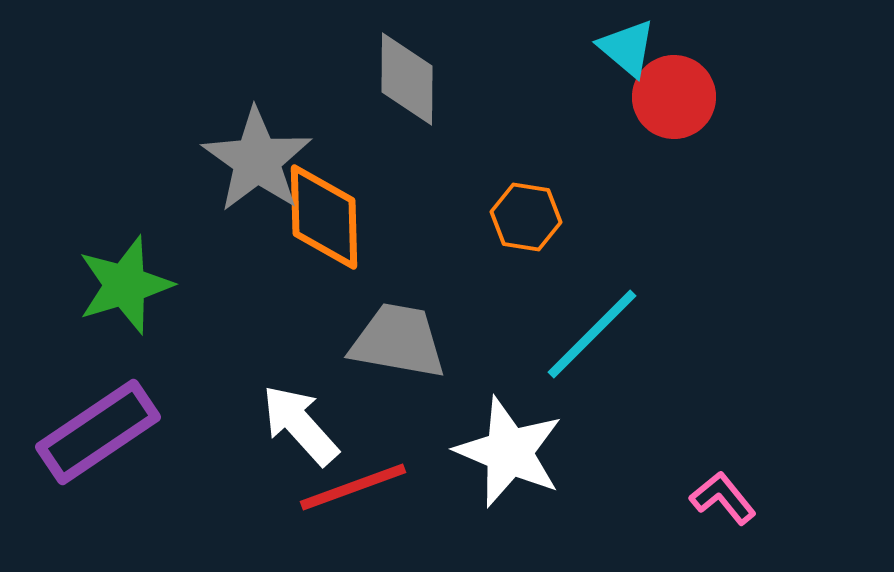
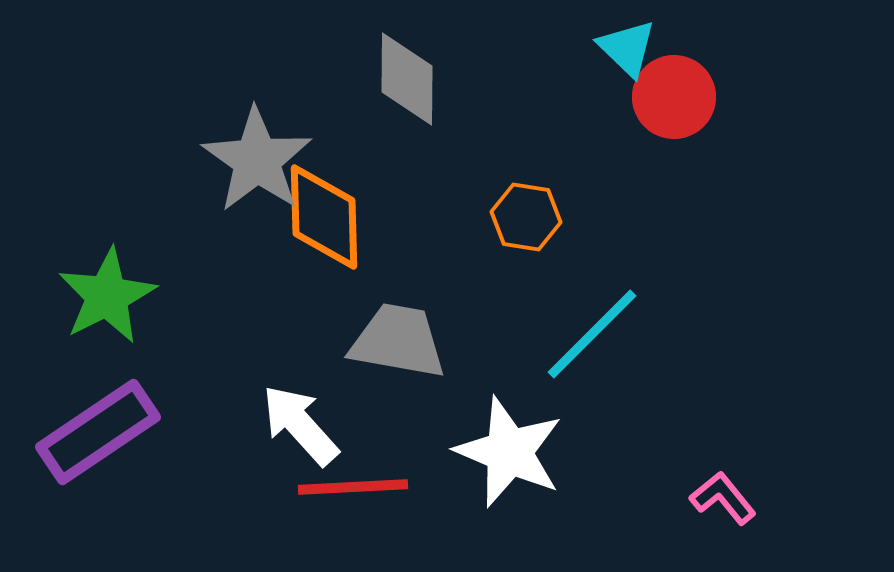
cyan triangle: rotated 4 degrees clockwise
green star: moved 18 px left, 11 px down; rotated 10 degrees counterclockwise
red line: rotated 17 degrees clockwise
